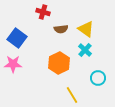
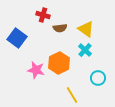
red cross: moved 3 px down
brown semicircle: moved 1 px left, 1 px up
pink star: moved 23 px right, 6 px down; rotated 12 degrees clockwise
